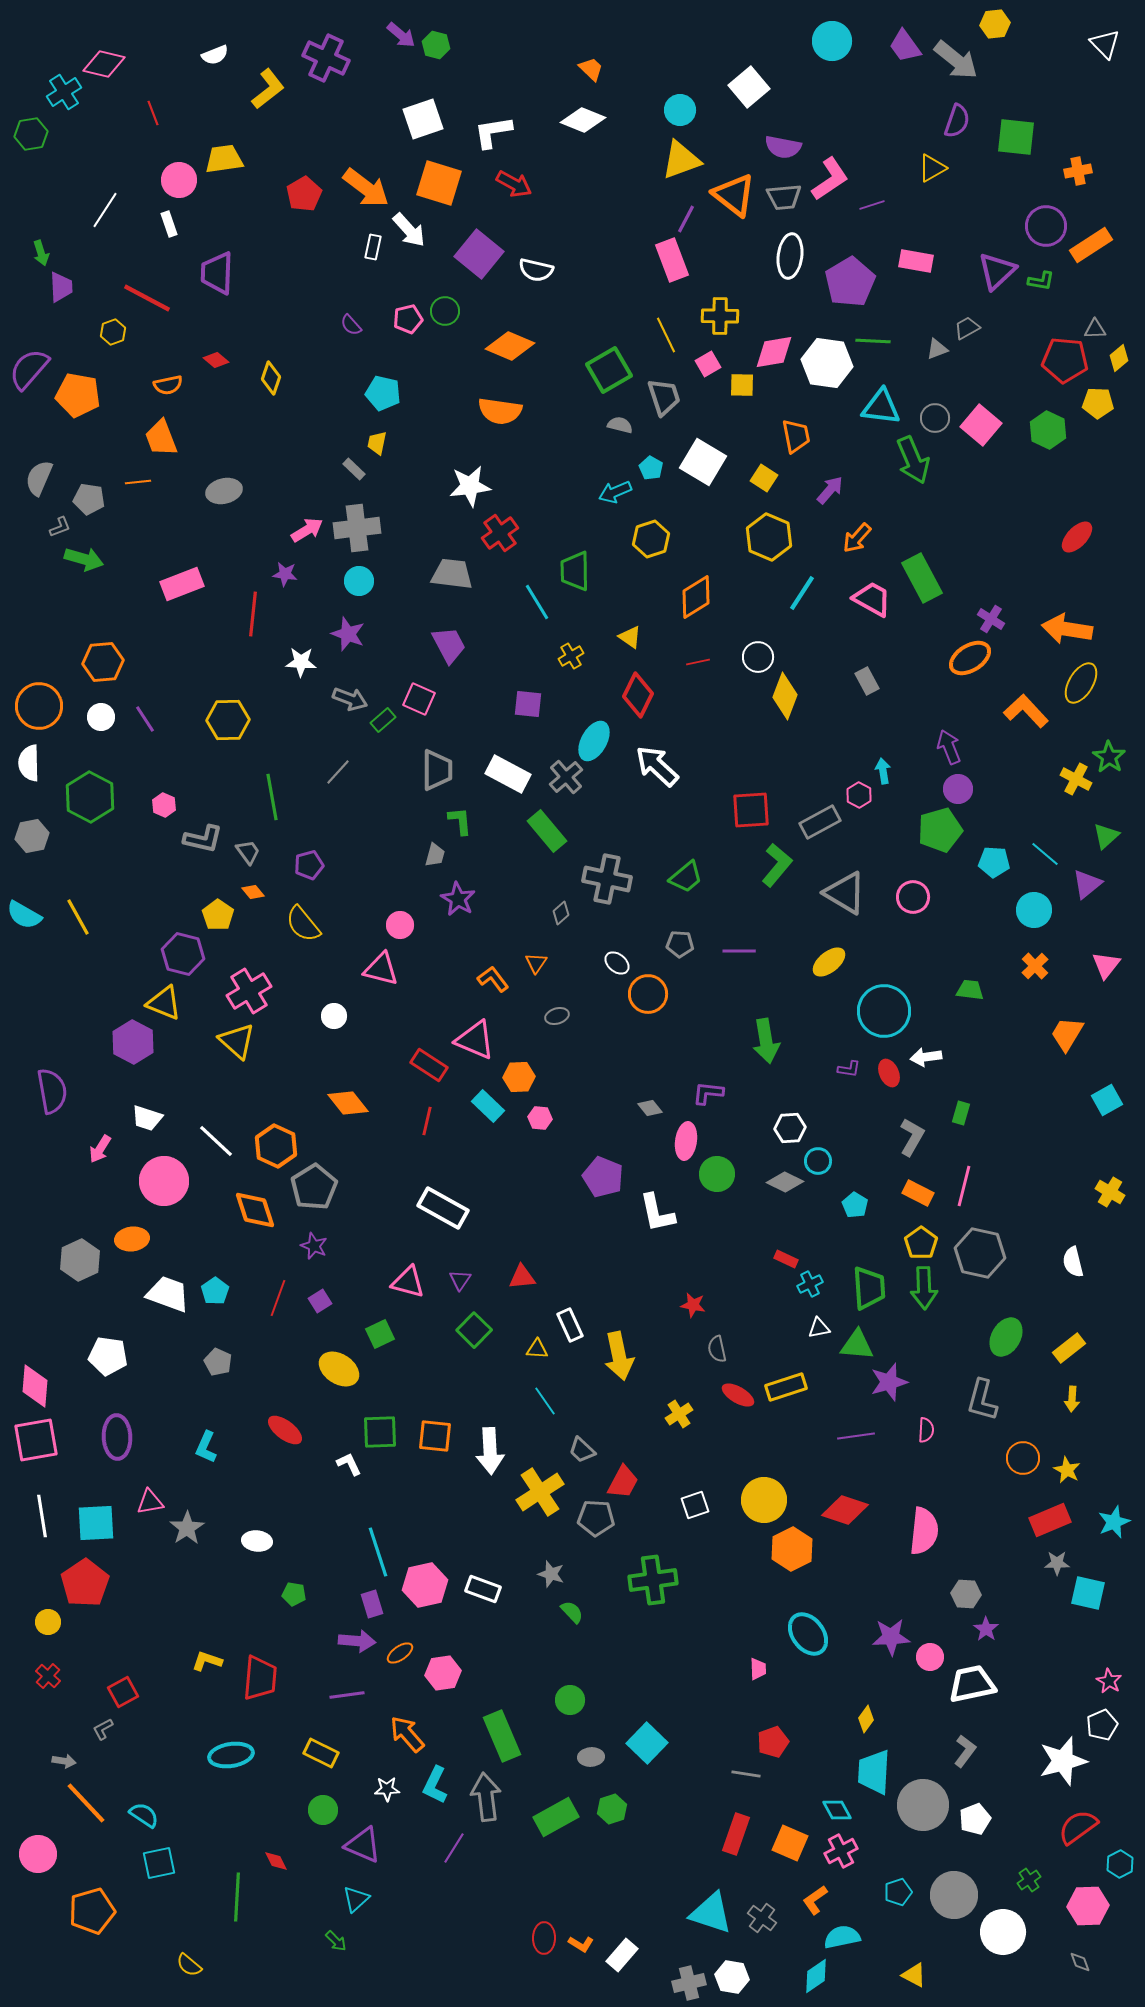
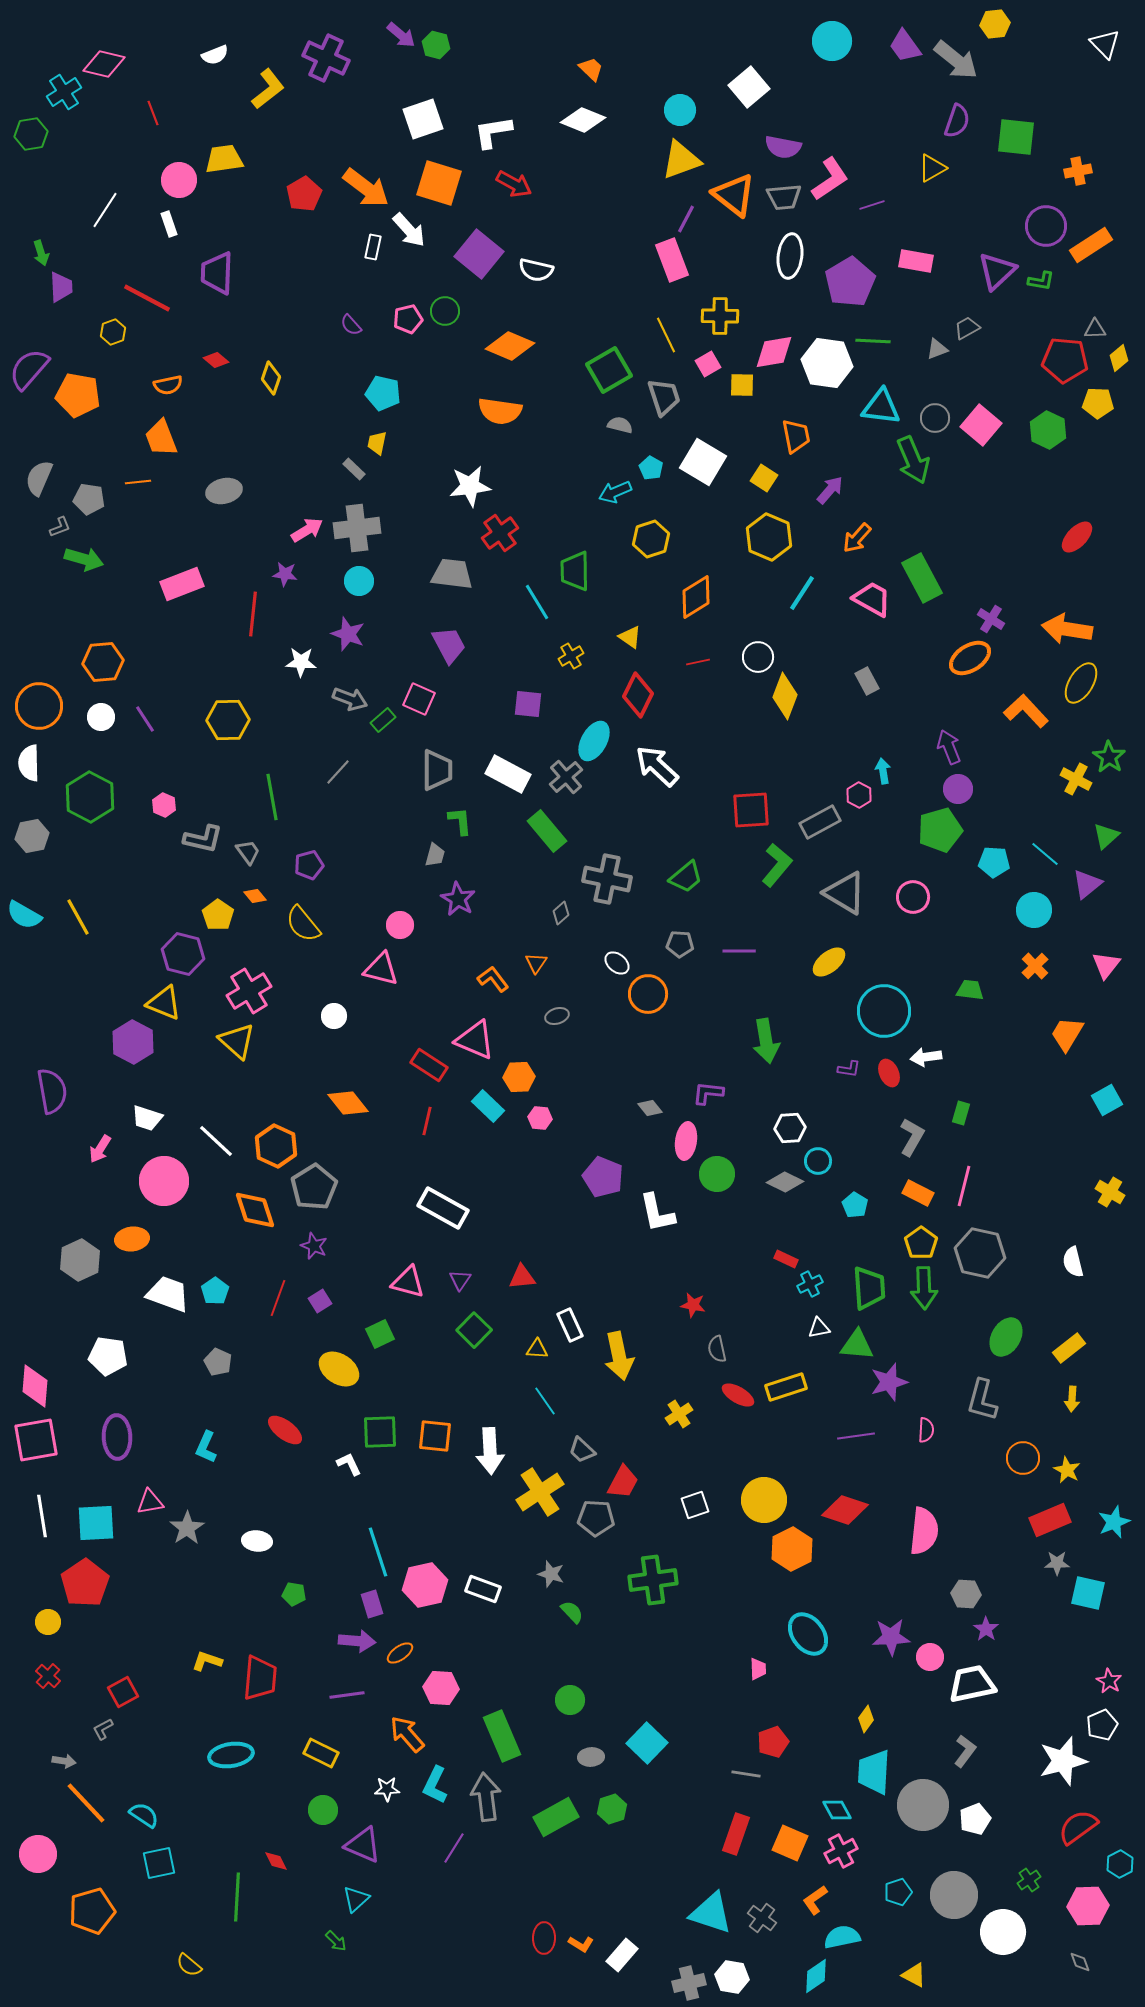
orange diamond at (253, 892): moved 2 px right, 4 px down
pink hexagon at (443, 1673): moved 2 px left, 15 px down; rotated 12 degrees clockwise
